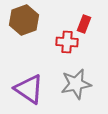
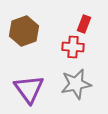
brown hexagon: moved 11 px down
red cross: moved 6 px right, 5 px down
purple triangle: rotated 20 degrees clockwise
